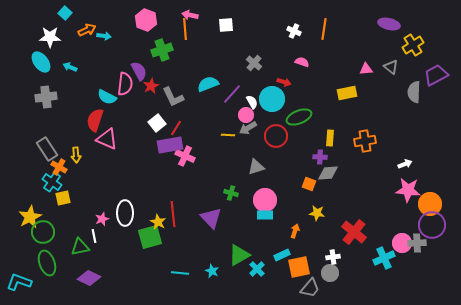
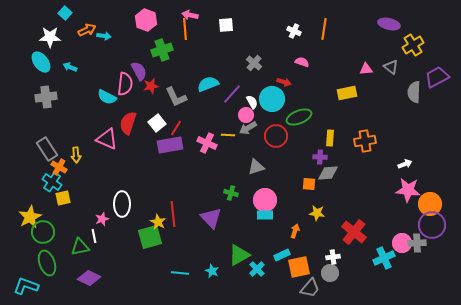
purple trapezoid at (436, 75): moved 1 px right, 2 px down
red star at (151, 86): rotated 14 degrees clockwise
gray L-shape at (173, 97): moved 3 px right
red semicircle at (95, 120): moved 33 px right, 3 px down
pink cross at (185, 156): moved 22 px right, 13 px up
orange square at (309, 184): rotated 16 degrees counterclockwise
white ellipse at (125, 213): moved 3 px left, 9 px up
cyan L-shape at (19, 282): moved 7 px right, 4 px down
